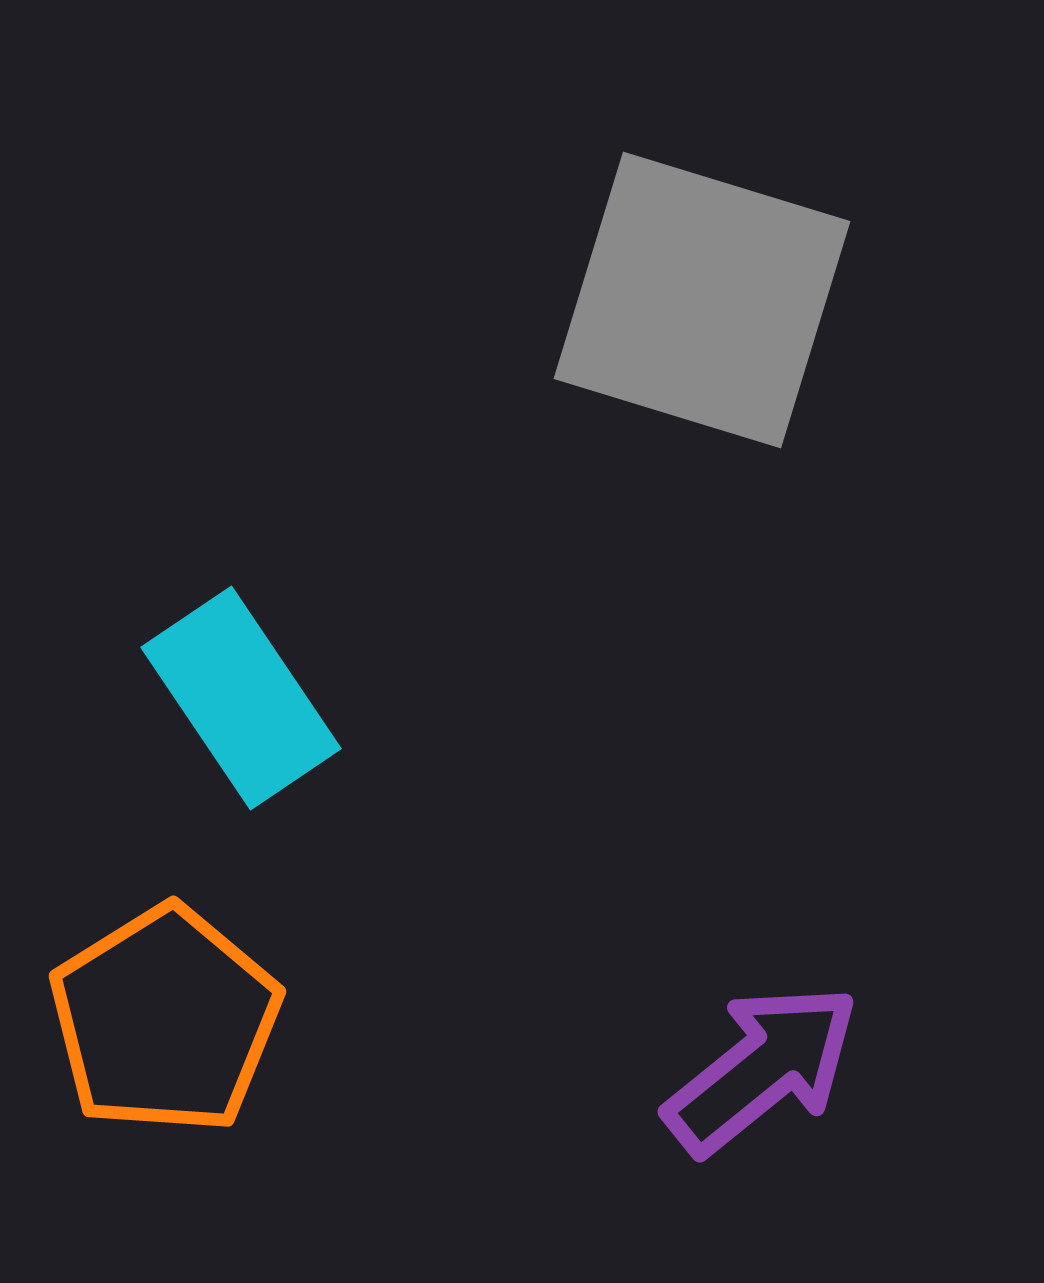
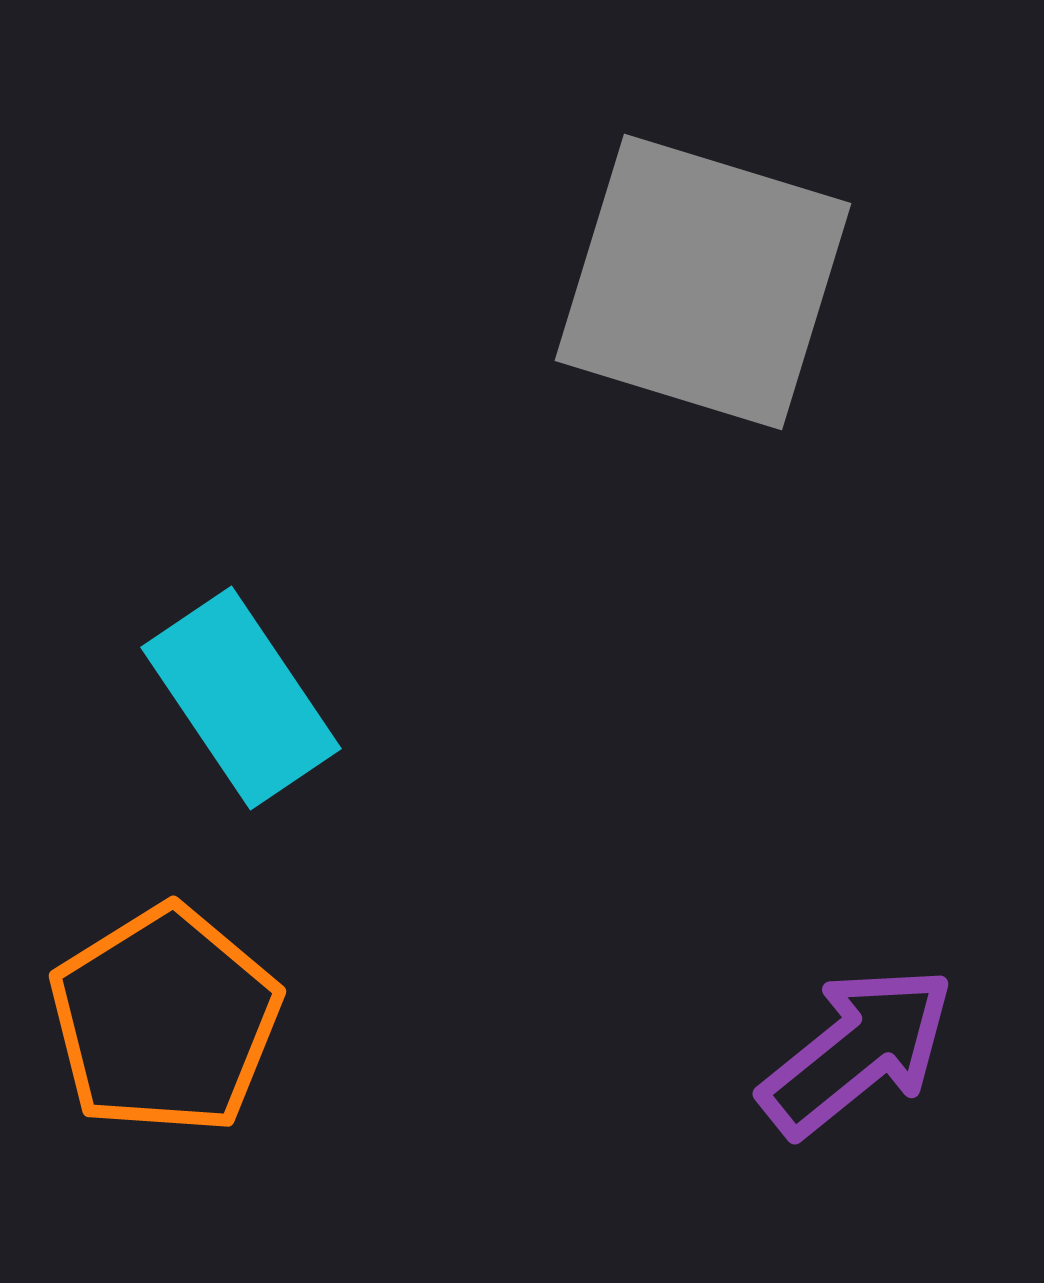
gray square: moved 1 px right, 18 px up
purple arrow: moved 95 px right, 18 px up
